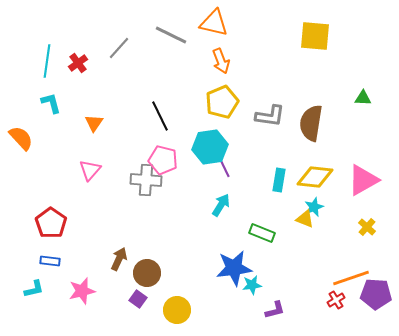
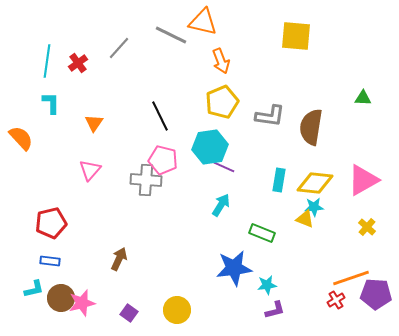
orange triangle at (214, 23): moved 11 px left, 1 px up
yellow square at (315, 36): moved 19 px left
cyan L-shape at (51, 103): rotated 15 degrees clockwise
brown semicircle at (311, 123): moved 4 px down
purple line at (224, 167): rotated 40 degrees counterclockwise
yellow diamond at (315, 177): moved 6 px down
cyan star at (314, 207): rotated 18 degrees clockwise
red pentagon at (51, 223): rotated 24 degrees clockwise
brown circle at (147, 273): moved 86 px left, 25 px down
cyan star at (252, 285): moved 15 px right
pink star at (82, 291): moved 12 px down
purple square at (138, 299): moved 9 px left, 14 px down
